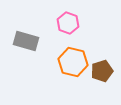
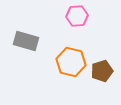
pink hexagon: moved 9 px right, 7 px up; rotated 25 degrees counterclockwise
orange hexagon: moved 2 px left
